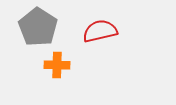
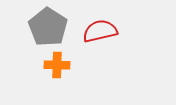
gray pentagon: moved 10 px right
